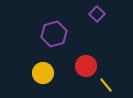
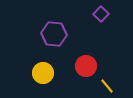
purple square: moved 4 px right
purple hexagon: rotated 20 degrees clockwise
yellow line: moved 1 px right, 1 px down
